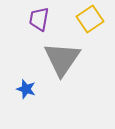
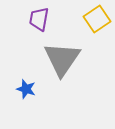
yellow square: moved 7 px right
